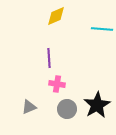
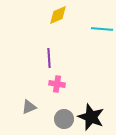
yellow diamond: moved 2 px right, 1 px up
black star: moved 6 px left, 12 px down; rotated 20 degrees counterclockwise
gray circle: moved 3 px left, 10 px down
